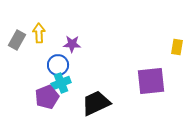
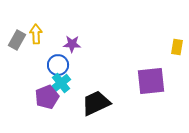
yellow arrow: moved 3 px left, 1 px down
cyan cross: rotated 18 degrees counterclockwise
